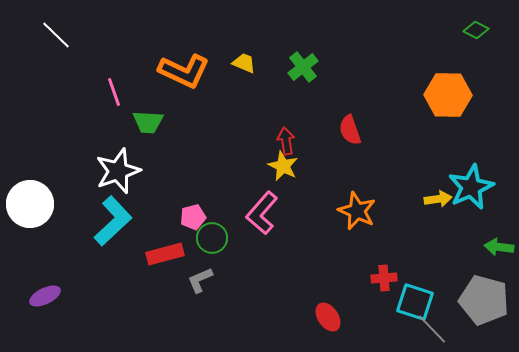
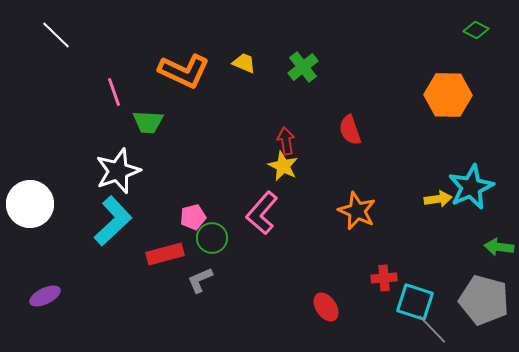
red ellipse: moved 2 px left, 10 px up
